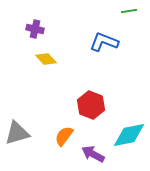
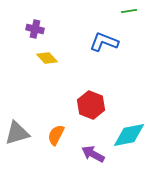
yellow diamond: moved 1 px right, 1 px up
orange semicircle: moved 8 px left, 1 px up; rotated 10 degrees counterclockwise
